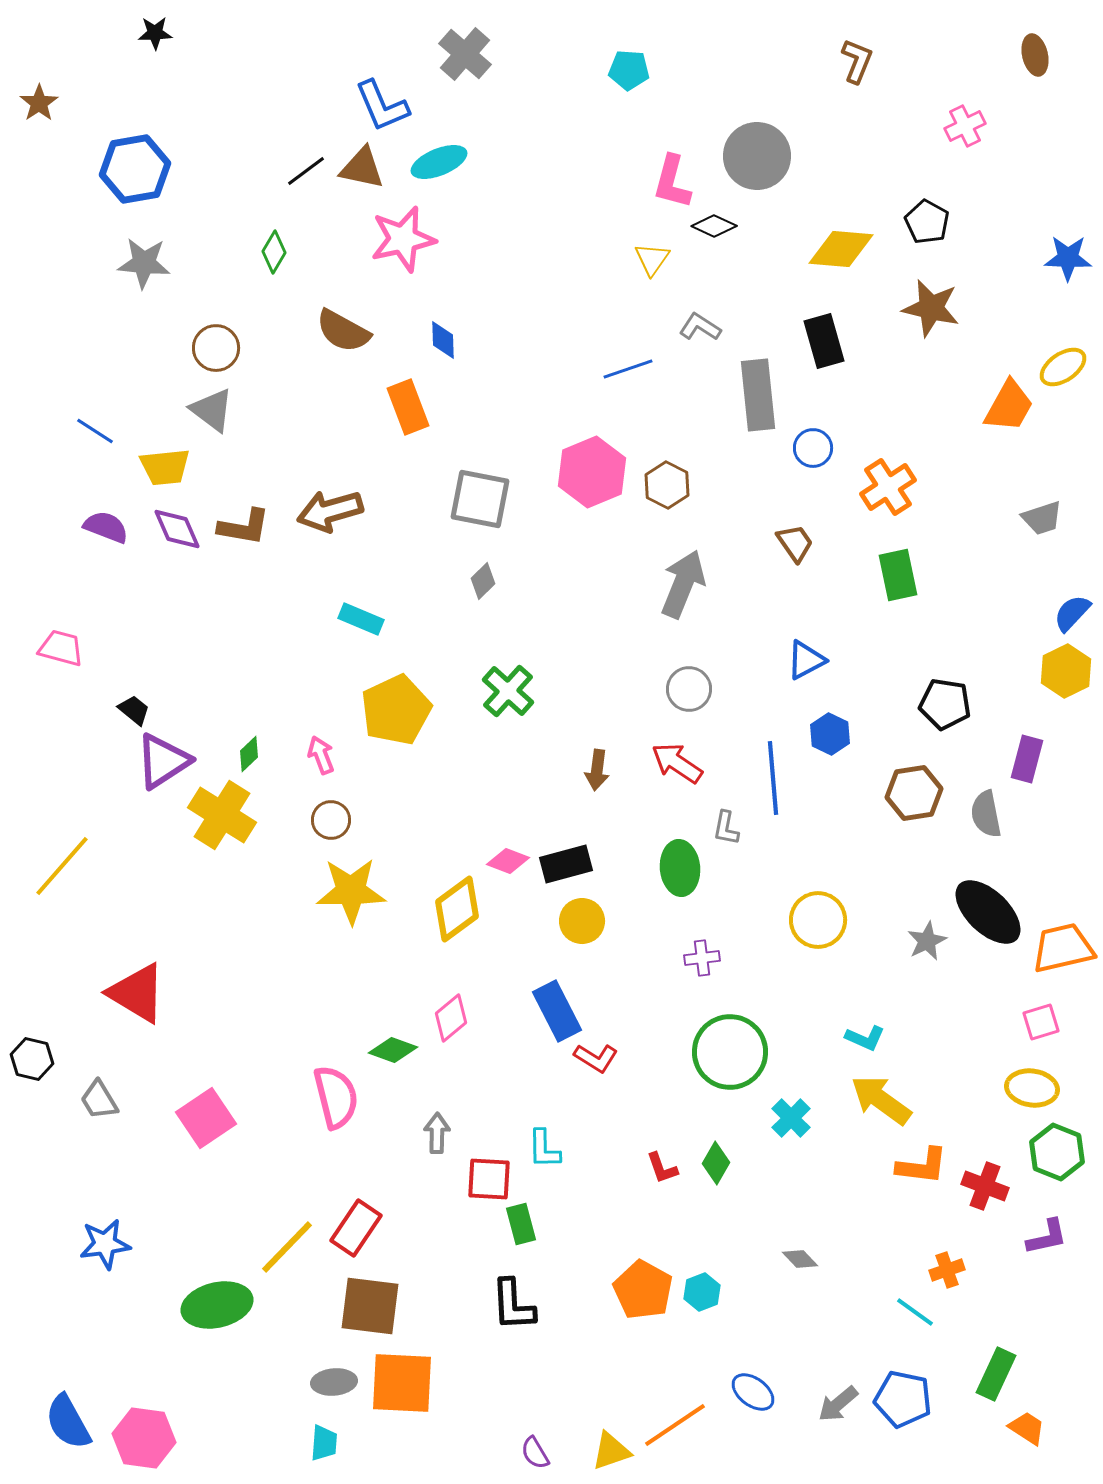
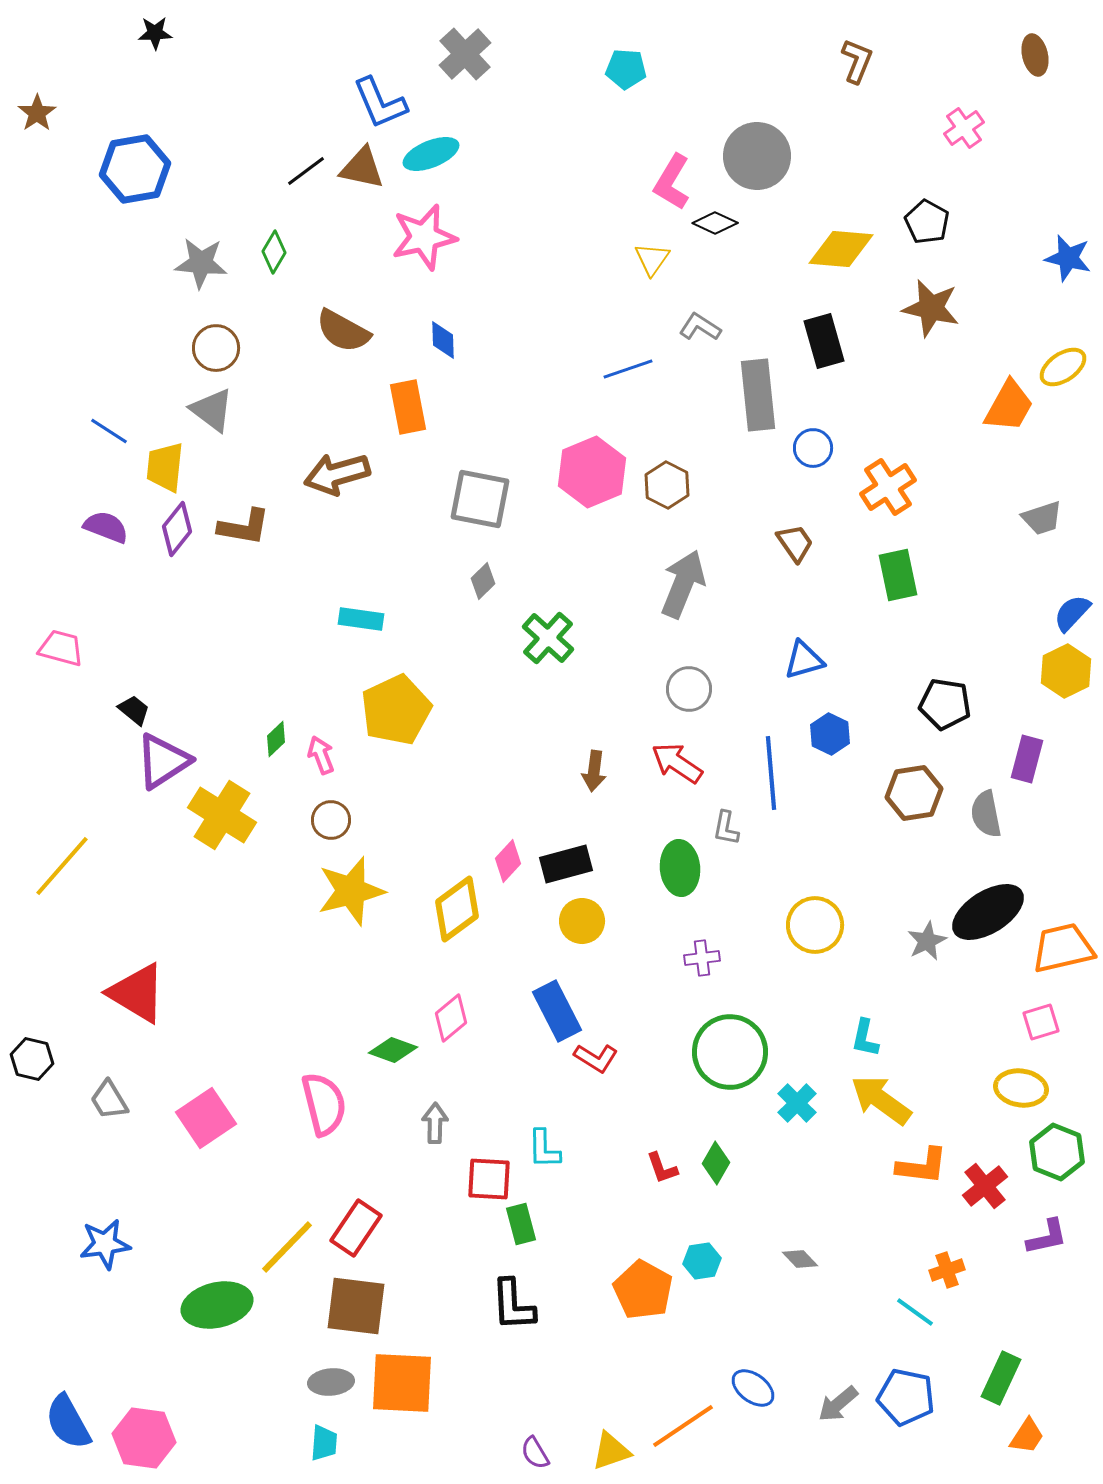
gray cross at (465, 54): rotated 6 degrees clockwise
cyan pentagon at (629, 70): moved 3 px left, 1 px up
brown star at (39, 103): moved 2 px left, 10 px down
blue L-shape at (382, 106): moved 2 px left, 3 px up
pink cross at (965, 126): moved 1 px left, 2 px down; rotated 9 degrees counterclockwise
cyan ellipse at (439, 162): moved 8 px left, 8 px up
pink L-shape at (672, 182): rotated 16 degrees clockwise
black diamond at (714, 226): moved 1 px right, 3 px up
pink star at (403, 239): moved 21 px right, 2 px up
blue star at (1068, 258): rotated 12 degrees clockwise
gray star at (144, 263): moved 57 px right
orange rectangle at (408, 407): rotated 10 degrees clockwise
blue line at (95, 431): moved 14 px right
yellow trapezoid at (165, 467): rotated 102 degrees clockwise
brown arrow at (330, 511): moved 7 px right, 37 px up
purple diamond at (177, 529): rotated 62 degrees clockwise
cyan rectangle at (361, 619): rotated 15 degrees counterclockwise
blue triangle at (806, 660): moved 2 px left; rotated 12 degrees clockwise
green cross at (508, 691): moved 40 px right, 53 px up
green diamond at (249, 754): moved 27 px right, 15 px up
brown arrow at (597, 770): moved 3 px left, 1 px down
blue line at (773, 778): moved 2 px left, 5 px up
pink diamond at (508, 861): rotated 69 degrees counterclockwise
yellow star at (351, 891): rotated 14 degrees counterclockwise
black ellipse at (988, 912): rotated 76 degrees counterclockwise
yellow circle at (818, 920): moved 3 px left, 5 px down
cyan L-shape at (865, 1038): rotated 78 degrees clockwise
yellow ellipse at (1032, 1088): moved 11 px left
pink semicircle at (336, 1097): moved 12 px left, 7 px down
gray trapezoid at (99, 1100): moved 10 px right
cyan cross at (791, 1118): moved 6 px right, 15 px up
gray arrow at (437, 1133): moved 2 px left, 10 px up
red cross at (985, 1186): rotated 30 degrees clockwise
cyan hexagon at (702, 1292): moved 31 px up; rotated 12 degrees clockwise
brown square at (370, 1306): moved 14 px left
green rectangle at (996, 1374): moved 5 px right, 4 px down
gray ellipse at (334, 1382): moved 3 px left
blue ellipse at (753, 1392): moved 4 px up
blue pentagon at (903, 1399): moved 3 px right, 2 px up
orange line at (675, 1425): moved 8 px right, 1 px down
orange trapezoid at (1027, 1428): moved 8 px down; rotated 90 degrees clockwise
